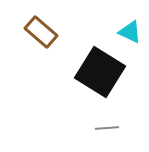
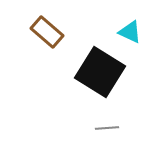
brown rectangle: moved 6 px right
